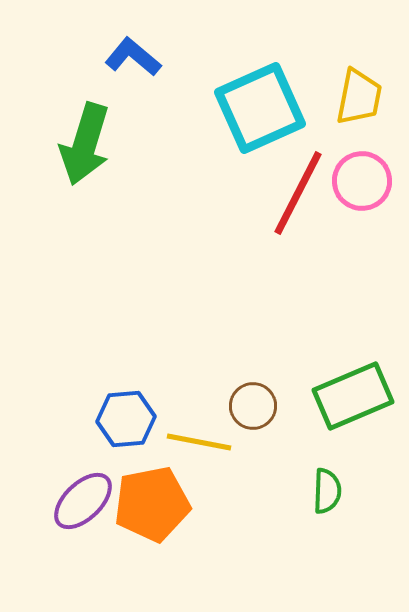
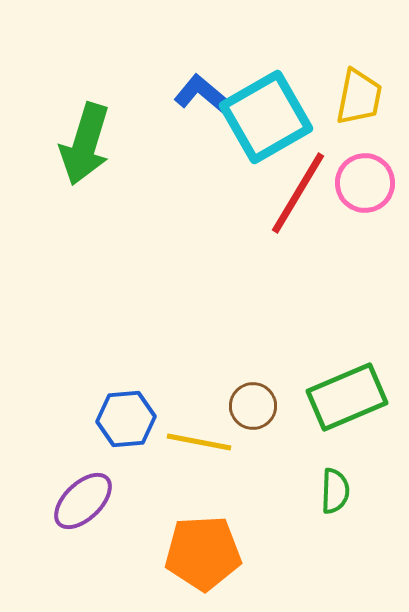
blue L-shape: moved 69 px right, 37 px down
cyan square: moved 6 px right, 9 px down; rotated 6 degrees counterclockwise
pink circle: moved 3 px right, 2 px down
red line: rotated 4 degrees clockwise
green rectangle: moved 6 px left, 1 px down
green semicircle: moved 8 px right
orange pentagon: moved 51 px right, 49 px down; rotated 8 degrees clockwise
